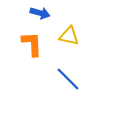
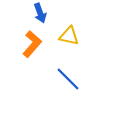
blue arrow: rotated 54 degrees clockwise
orange L-shape: rotated 44 degrees clockwise
